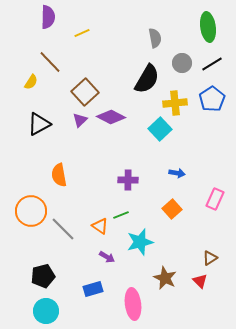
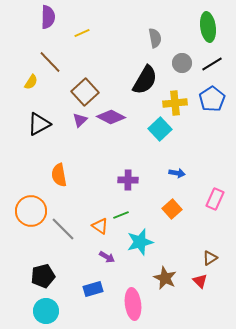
black semicircle: moved 2 px left, 1 px down
